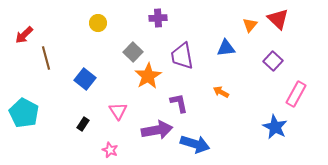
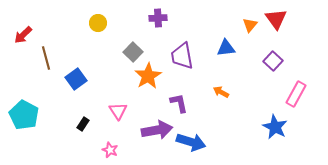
red triangle: moved 2 px left; rotated 10 degrees clockwise
red arrow: moved 1 px left
blue square: moved 9 px left; rotated 15 degrees clockwise
cyan pentagon: moved 2 px down
blue arrow: moved 4 px left, 2 px up
